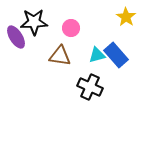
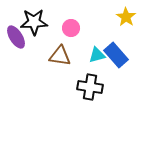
black cross: rotated 15 degrees counterclockwise
